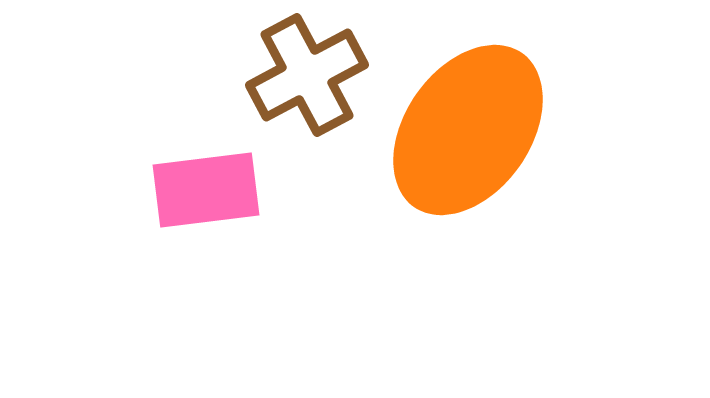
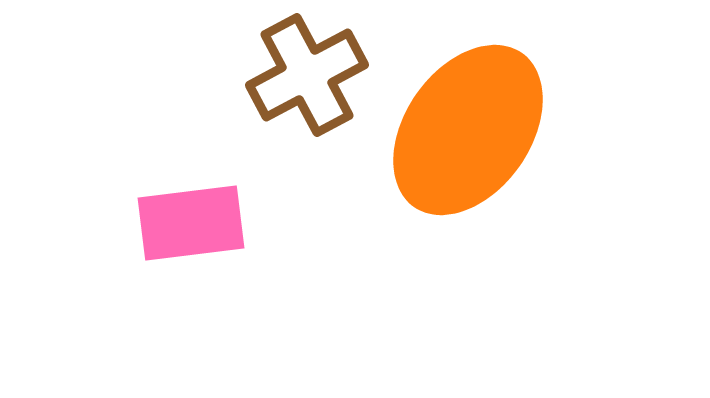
pink rectangle: moved 15 px left, 33 px down
